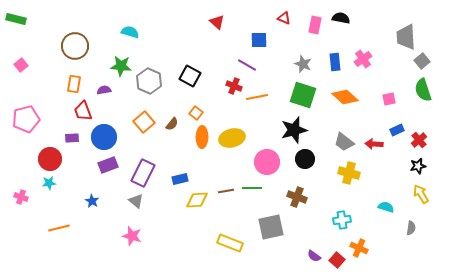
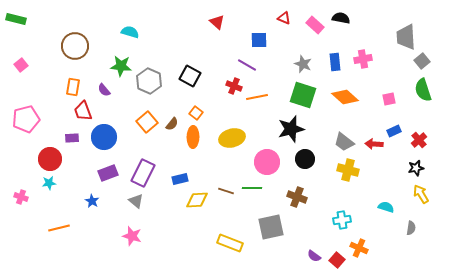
pink rectangle at (315, 25): rotated 60 degrees counterclockwise
pink cross at (363, 59): rotated 24 degrees clockwise
orange rectangle at (74, 84): moved 1 px left, 3 px down
purple semicircle at (104, 90): rotated 120 degrees counterclockwise
orange square at (144, 122): moved 3 px right
black star at (294, 130): moved 3 px left, 1 px up
blue rectangle at (397, 130): moved 3 px left, 1 px down
orange ellipse at (202, 137): moved 9 px left
purple rectangle at (108, 165): moved 8 px down
black star at (418, 166): moved 2 px left, 2 px down
yellow cross at (349, 173): moved 1 px left, 3 px up
brown line at (226, 191): rotated 28 degrees clockwise
